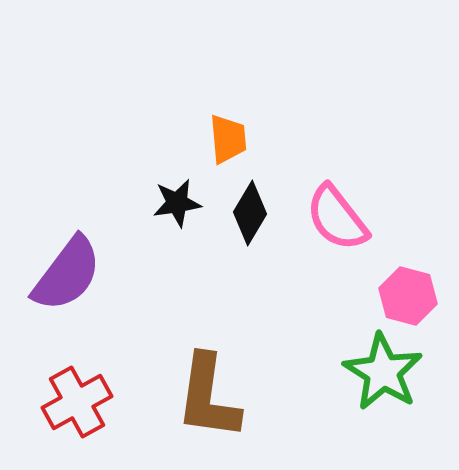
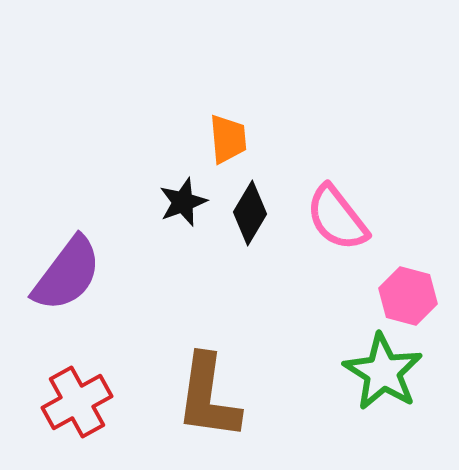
black star: moved 6 px right, 1 px up; rotated 12 degrees counterclockwise
